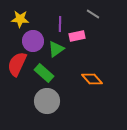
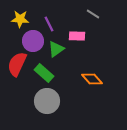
purple line: moved 11 px left; rotated 28 degrees counterclockwise
pink rectangle: rotated 14 degrees clockwise
